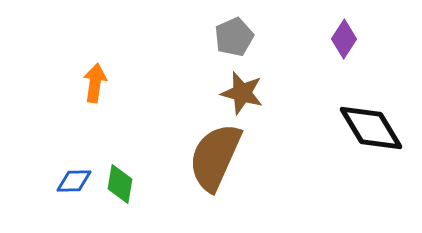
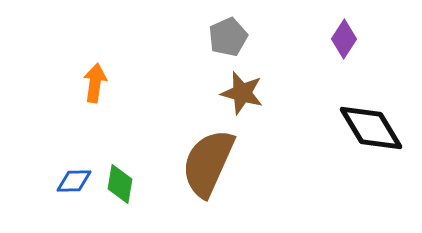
gray pentagon: moved 6 px left
brown semicircle: moved 7 px left, 6 px down
